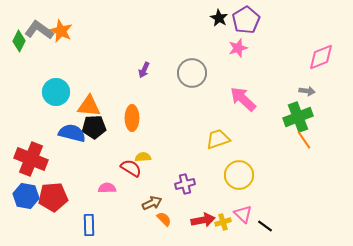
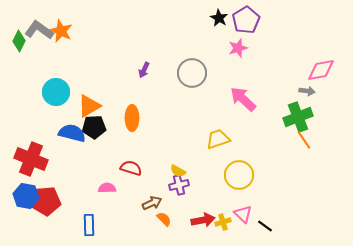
pink diamond: moved 13 px down; rotated 12 degrees clockwise
orange triangle: rotated 35 degrees counterclockwise
yellow semicircle: moved 35 px right, 14 px down; rotated 147 degrees counterclockwise
red semicircle: rotated 15 degrees counterclockwise
purple cross: moved 6 px left, 1 px down
red pentagon: moved 7 px left, 4 px down
